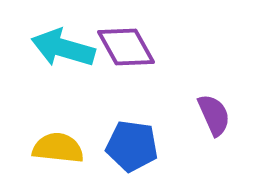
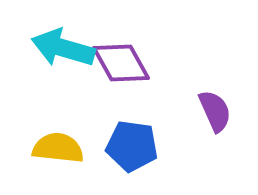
purple diamond: moved 5 px left, 16 px down
purple semicircle: moved 1 px right, 4 px up
